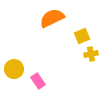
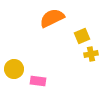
pink rectangle: rotated 49 degrees counterclockwise
